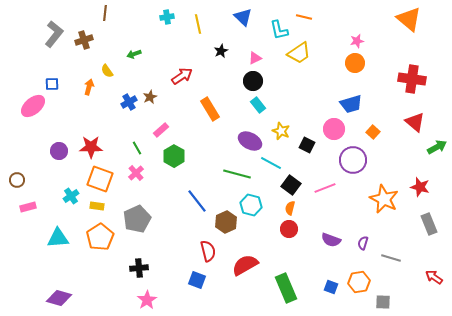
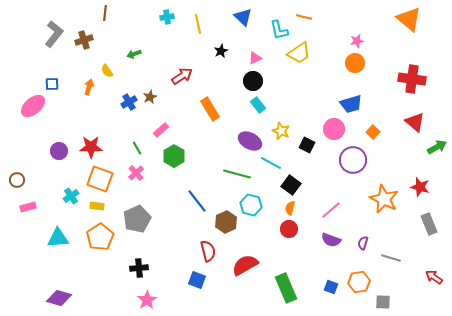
pink line at (325, 188): moved 6 px right, 22 px down; rotated 20 degrees counterclockwise
